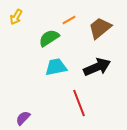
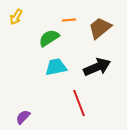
orange line: rotated 24 degrees clockwise
purple semicircle: moved 1 px up
